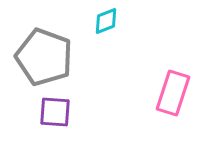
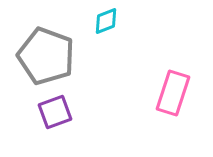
gray pentagon: moved 2 px right, 1 px up
purple square: rotated 24 degrees counterclockwise
